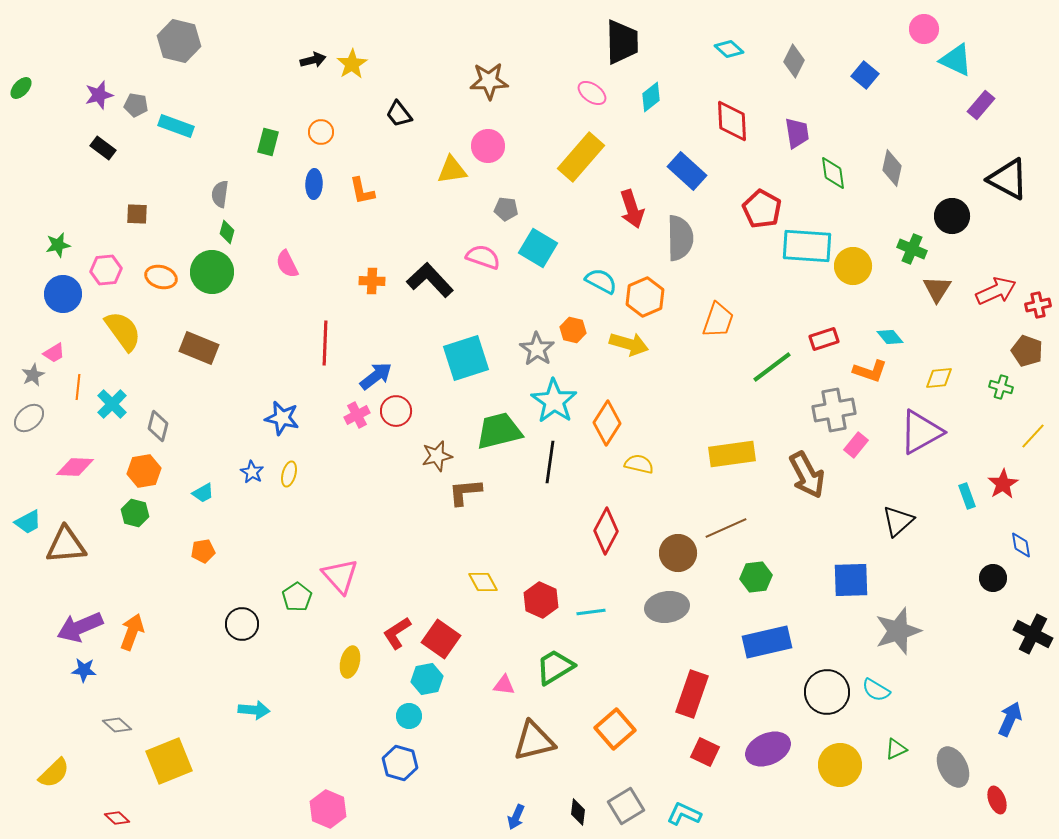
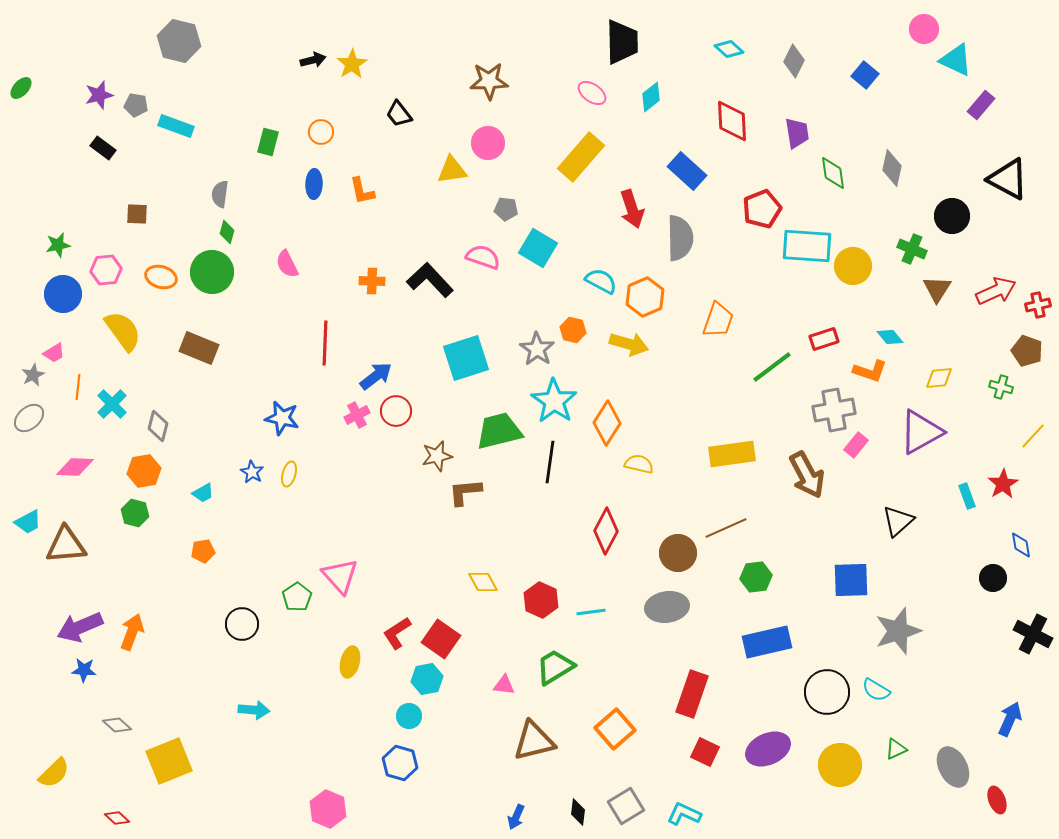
pink circle at (488, 146): moved 3 px up
red pentagon at (762, 209): rotated 21 degrees clockwise
